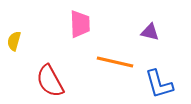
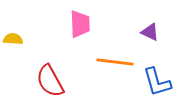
purple triangle: rotated 12 degrees clockwise
yellow semicircle: moved 1 px left, 2 px up; rotated 78 degrees clockwise
orange line: rotated 6 degrees counterclockwise
blue L-shape: moved 2 px left, 2 px up
